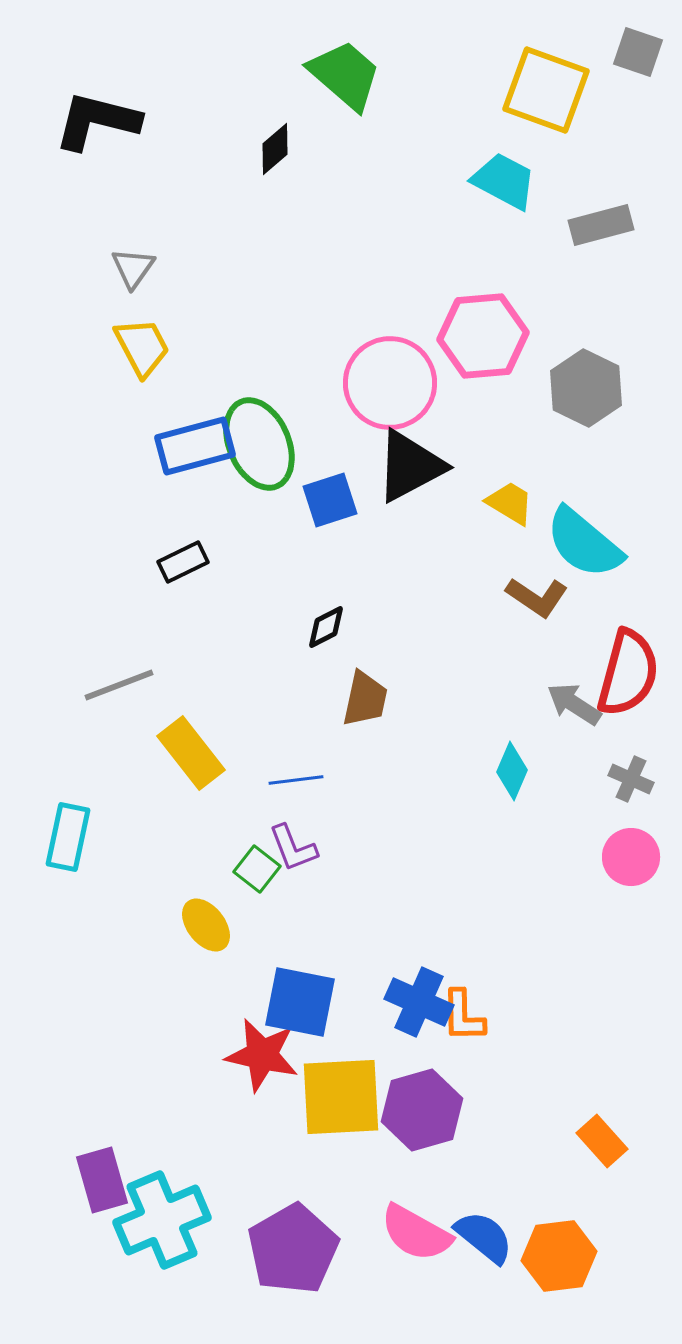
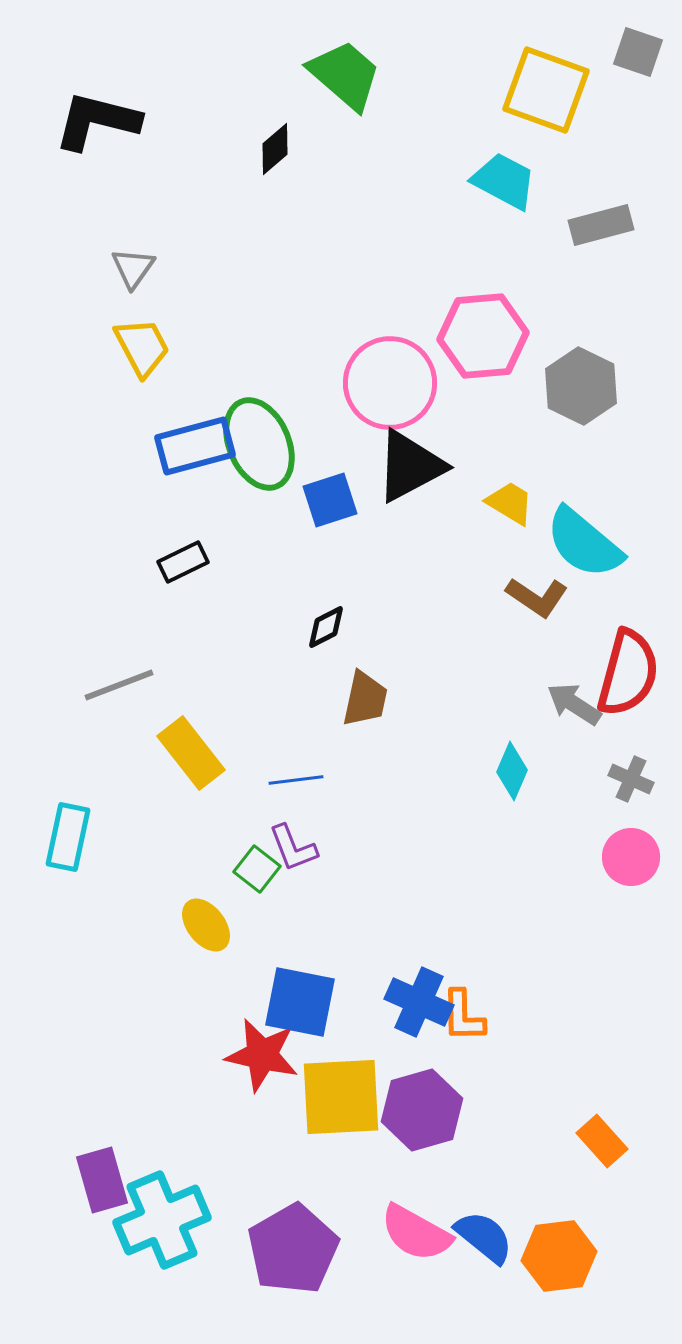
gray hexagon at (586, 388): moved 5 px left, 2 px up
